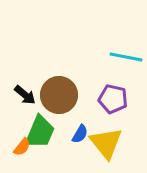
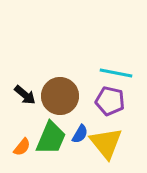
cyan line: moved 10 px left, 16 px down
brown circle: moved 1 px right, 1 px down
purple pentagon: moved 3 px left, 2 px down
green trapezoid: moved 11 px right, 6 px down
